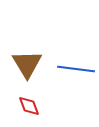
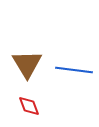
blue line: moved 2 px left, 1 px down
